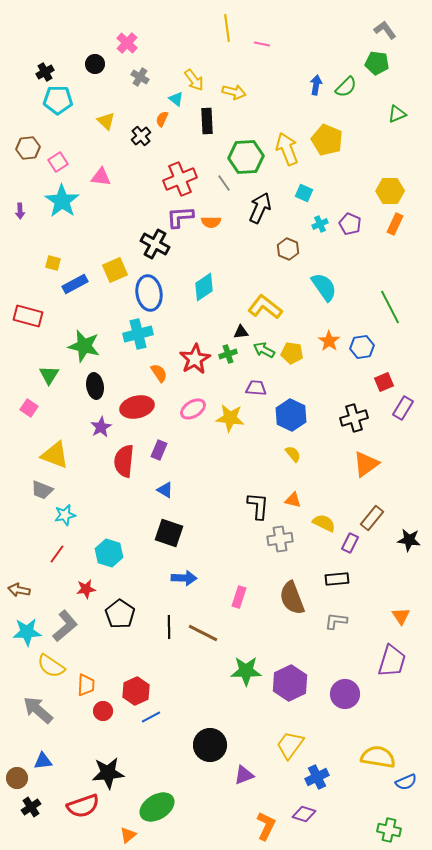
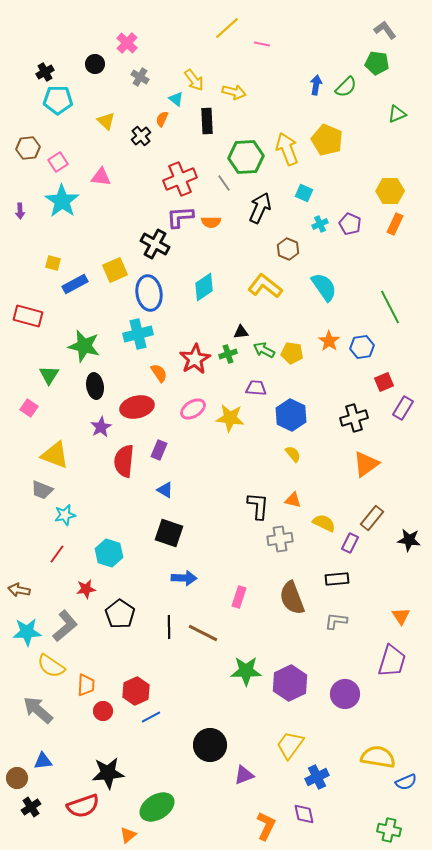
yellow line at (227, 28): rotated 56 degrees clockwise
yellow L-shape at (265, 307): moved 21 px up
purple diamond at (304, 814): rotated 60 degrees clockwise
